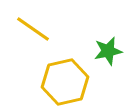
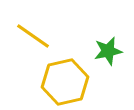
yellow line: moved 7 px down
